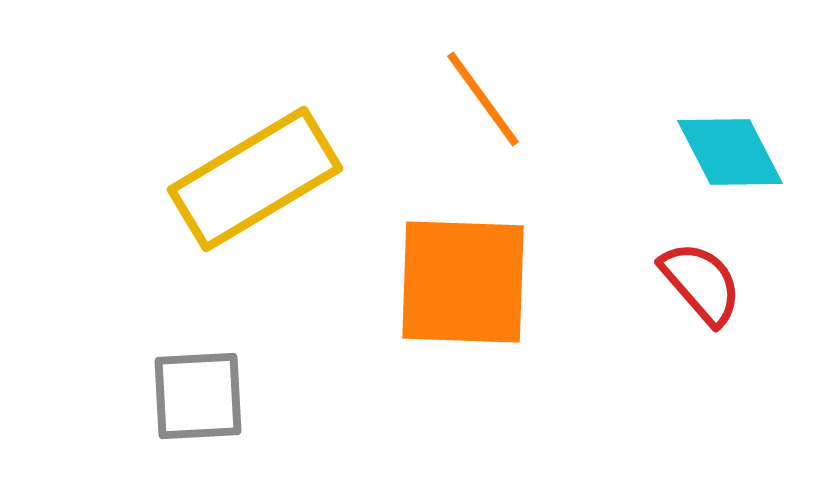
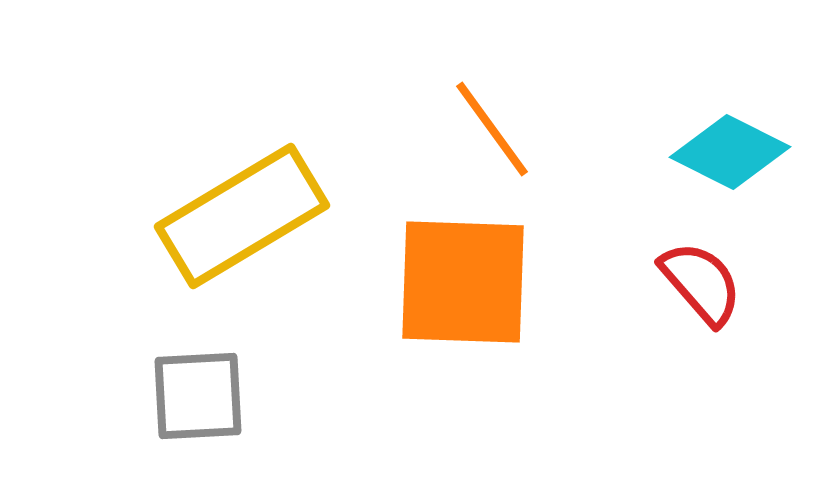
orange line: moved 9 px right, 30 px down
cyan diamond: rotated 36 degrees counterclockwise
yellow rectangle: moved 13 px left, 37 px down
